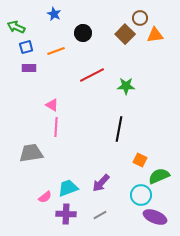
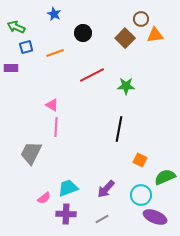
brown circle: moved 1 px right, 1 px down
brown square: moved 4 px down
orange line: moved 1 px left, 2 px down
purple rectangle: moved 18 px left
gray trapezoid: rotated 55 degrees counterclockwise
green semicircle: moved 6 px right, 1 px down
purple arrow: moved 5 px right, 6 px down
pink semicircle: moved 1 px left, 1 px down
gray line: moved 2 px right, 4 px down
